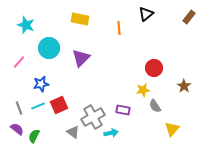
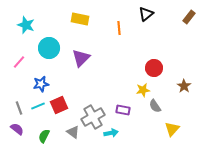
green semicircle: moved 10 px right
